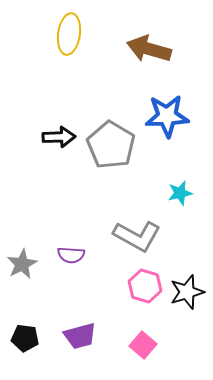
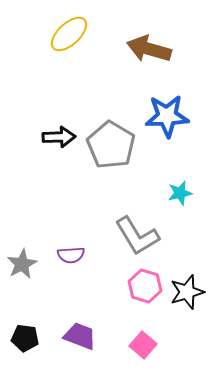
yellow ellipse: rotated 39 degrees clockwise
gray L-shape: rotated 30 degrees clockwise
purple semicircle: rotated 8 degrees counterclockwise
purple trapezoid: rotated 144 degrees counterclockwise
